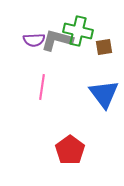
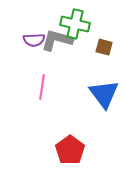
green cross: moved 3 px left, 7 px up
brown square: rotated 24 degrees clockwise
